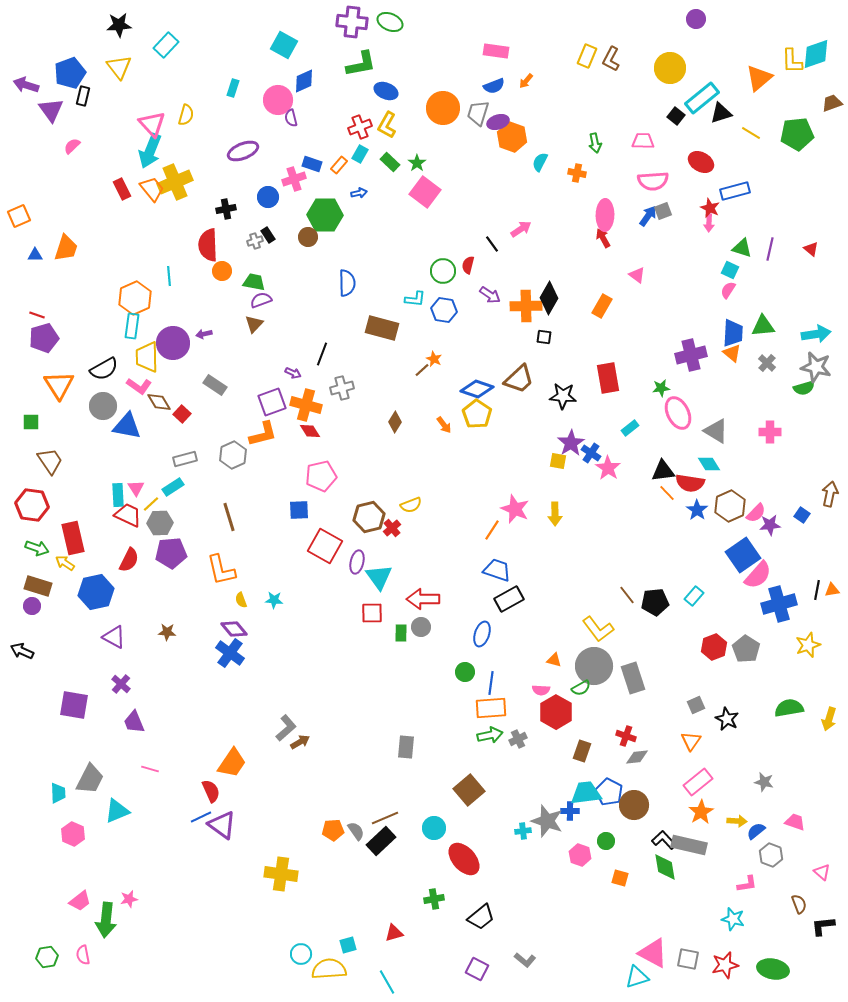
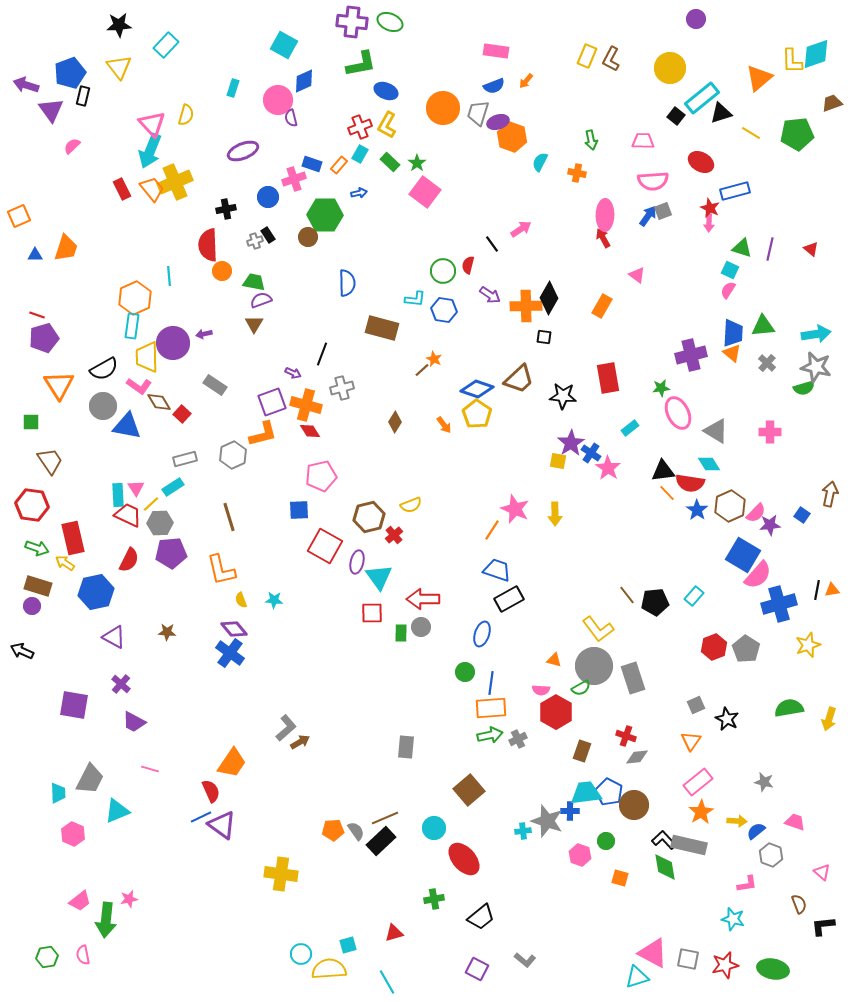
green arrow at (595, 143): moved 4 px left, 3 px up
brown triangle at (254, 324): rotated 12 degrees counterclockwise
red cross at (392, 528): moved 2 px right, 7 px down
blue square at (743, 555): rotated 24 degrees counterclockwise
purple trapezoid at (134, 722): rotated 40 degrees counterclockwise
